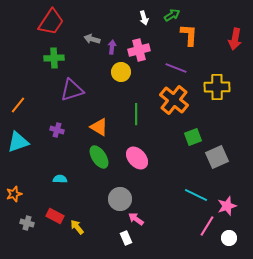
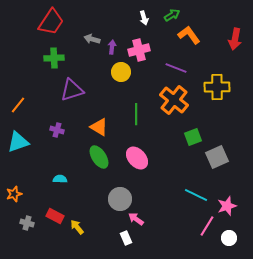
orange L-shape: rotated 40 degrees counterclockwise
